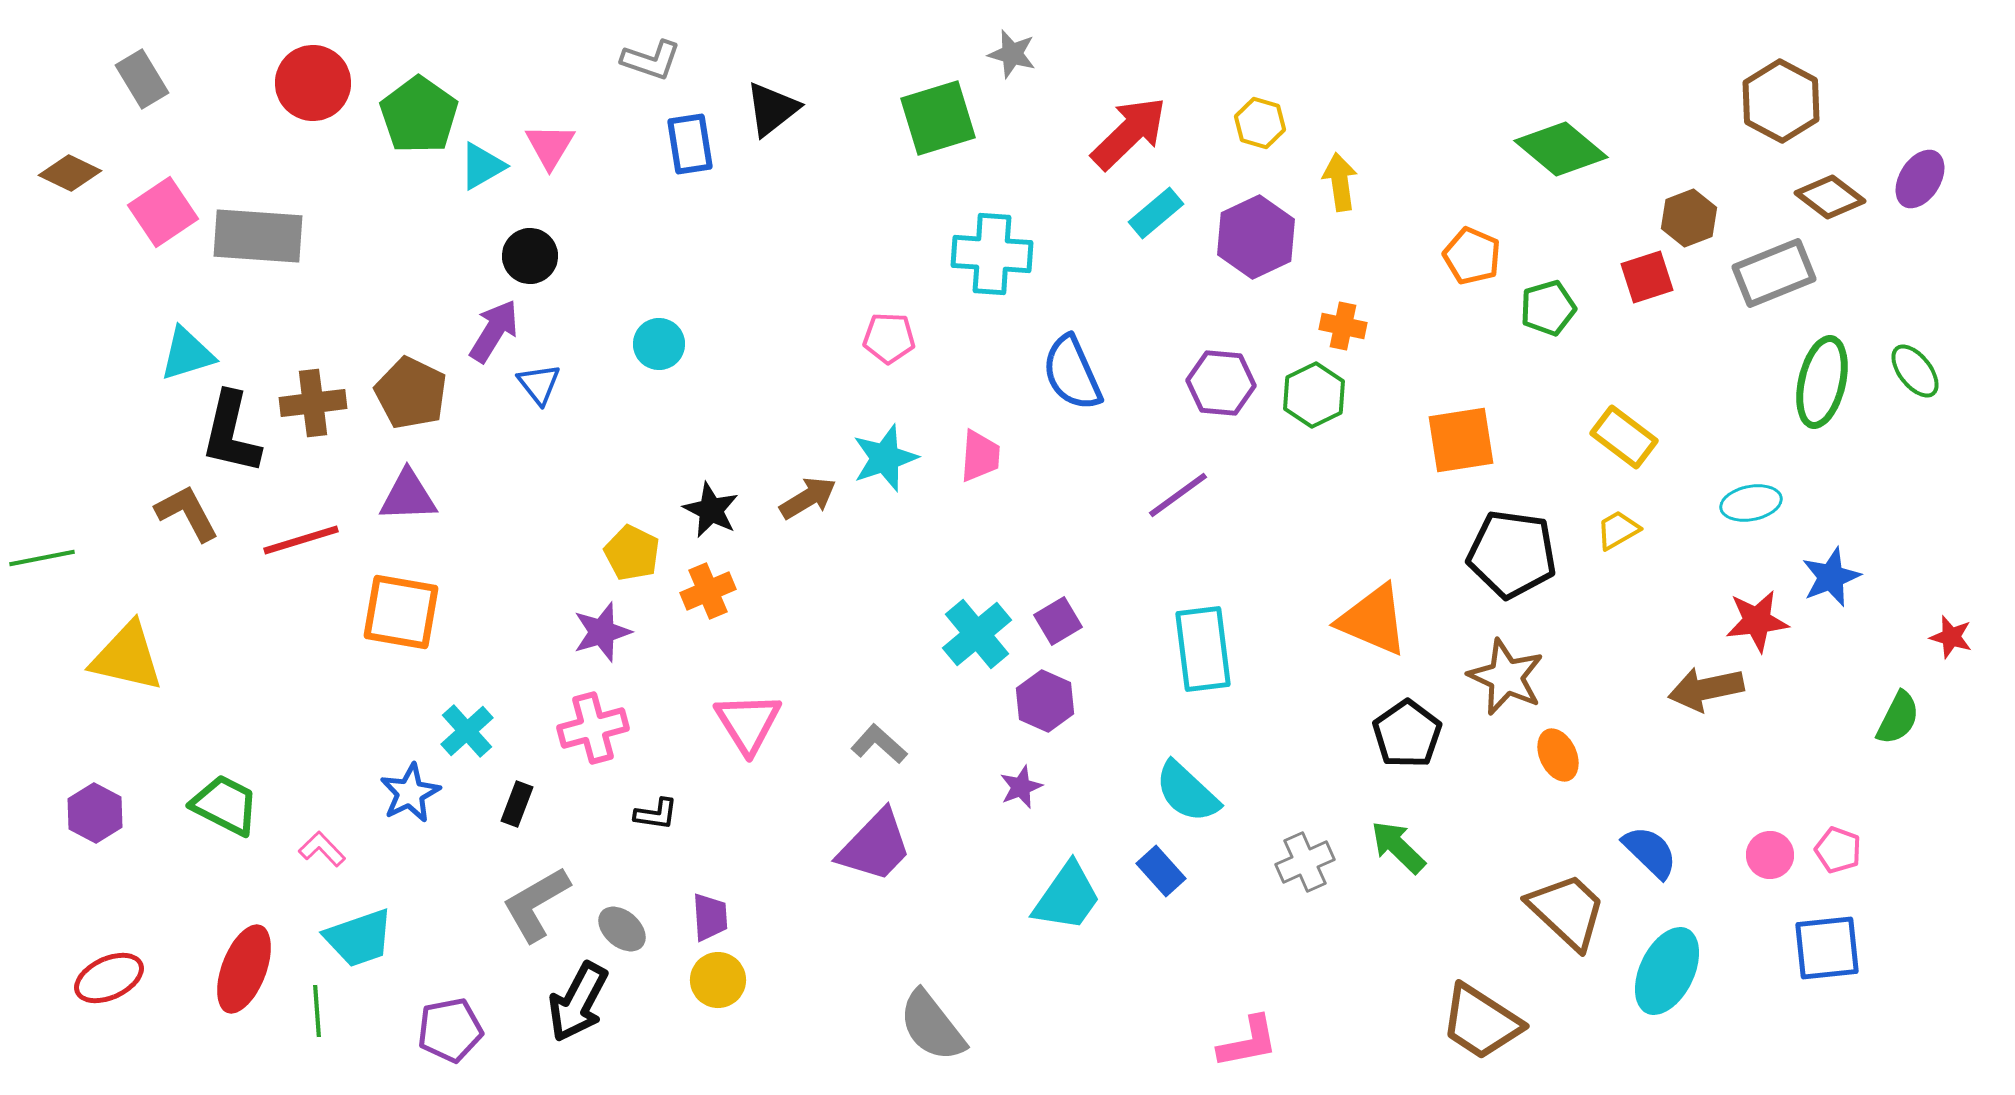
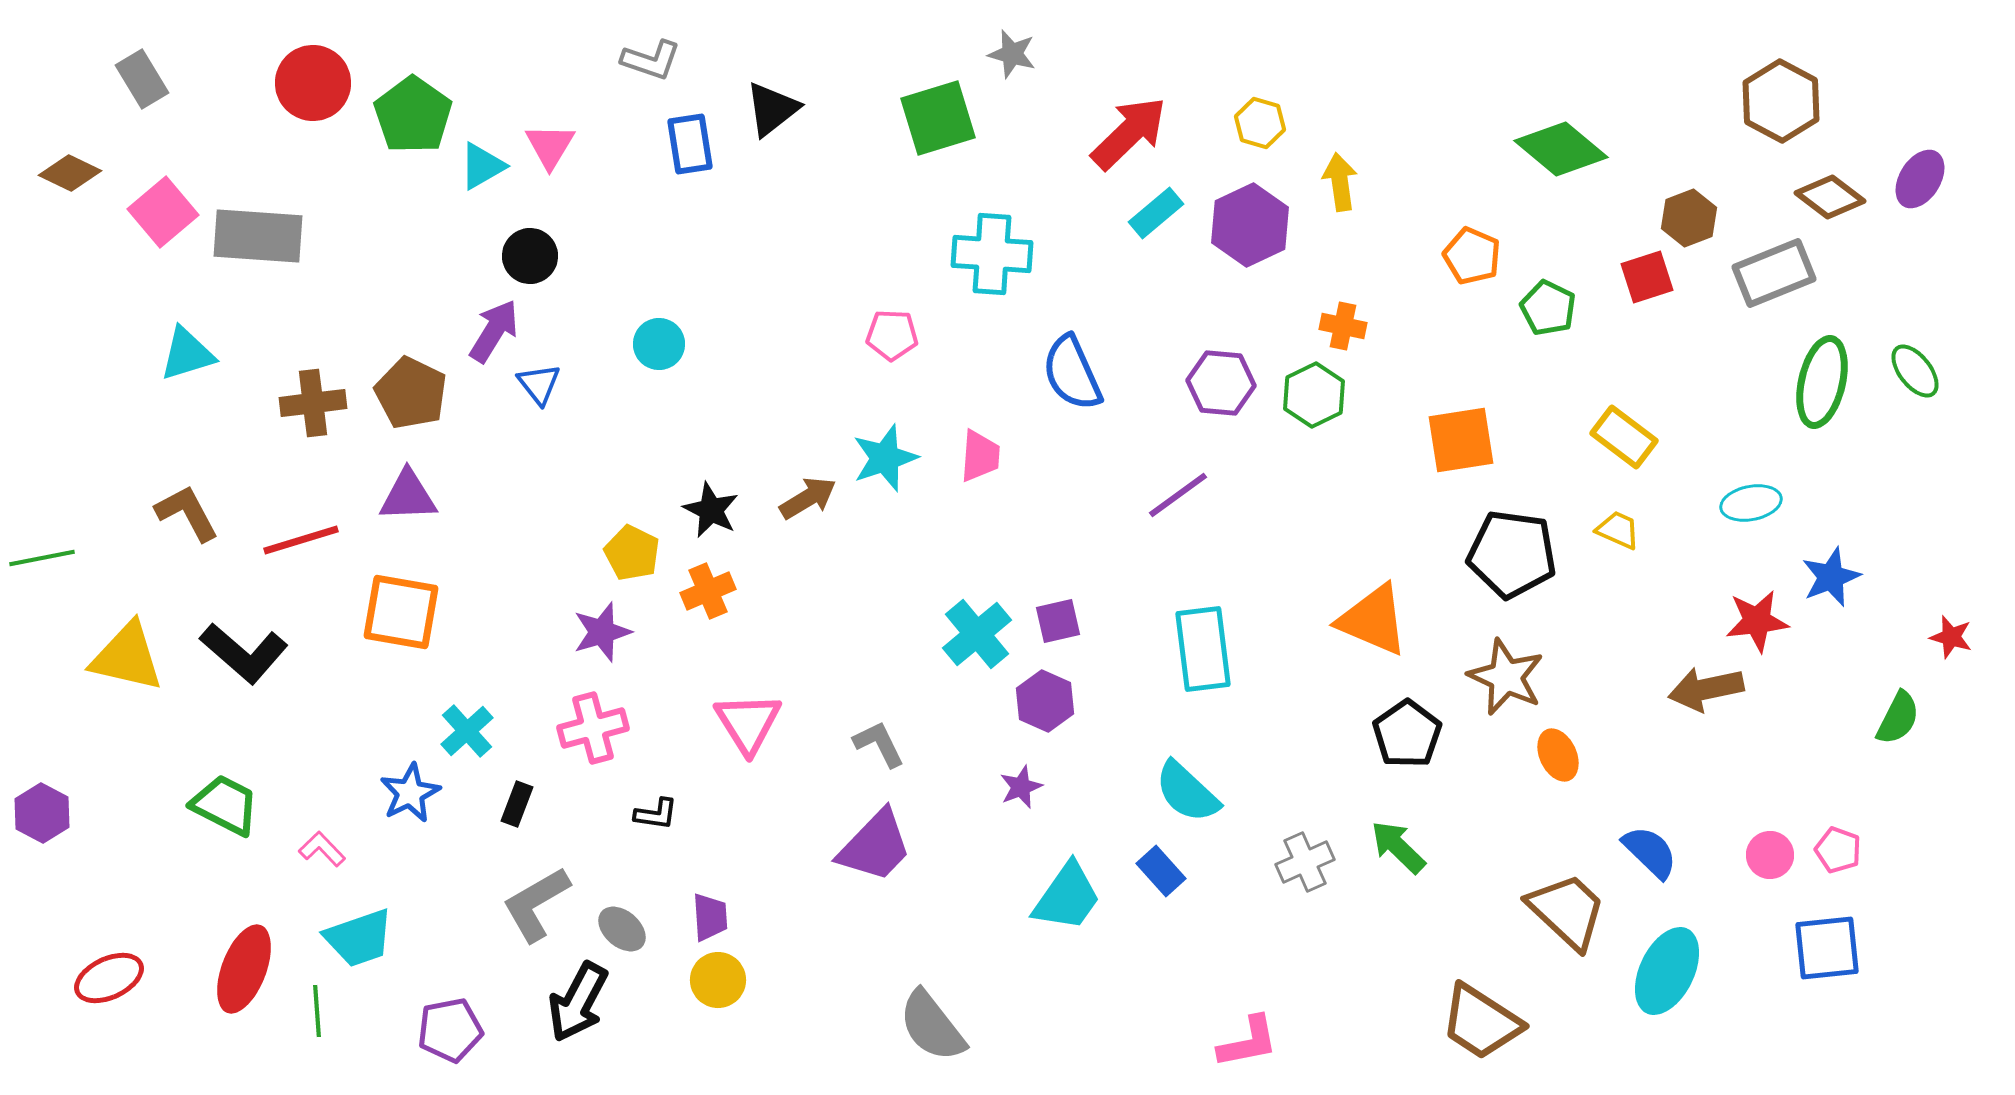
green pentagon at (419, 115): moved 6 px left
pink square at (163, 212): rotated 6 degrees counterclockwise
purple hexagon at (1256, 237): moved 6 px left, 12 px up
green pentagon at (1548, 308): rotated 30 degrees counterclockwise
pink pentagon at (889, 338): moved 3 px right, 3 px up
black L-shape at (231, 433): moved 13 px right, 220 px down; rotated 62 degrees counterclockwise
yellow trapezoid at (1618, 530): rotated 54 degrees clockwise
purple square at (1058, 621): rotated 18 degrees clockwise
gray L-shape at (879, 744): rotated 22 degrees clockwise
purple hexagon at (95, 813): moved 53 px left
